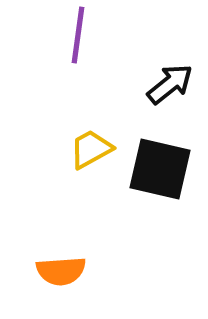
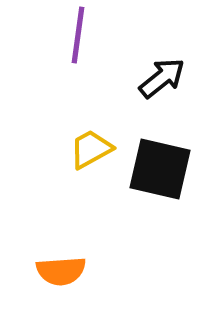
black arrow: moved 8 px left, 6 px up
